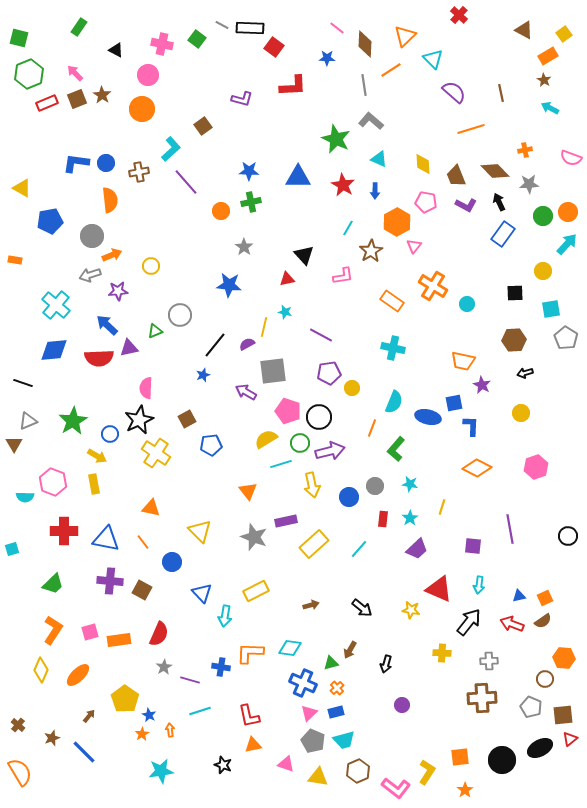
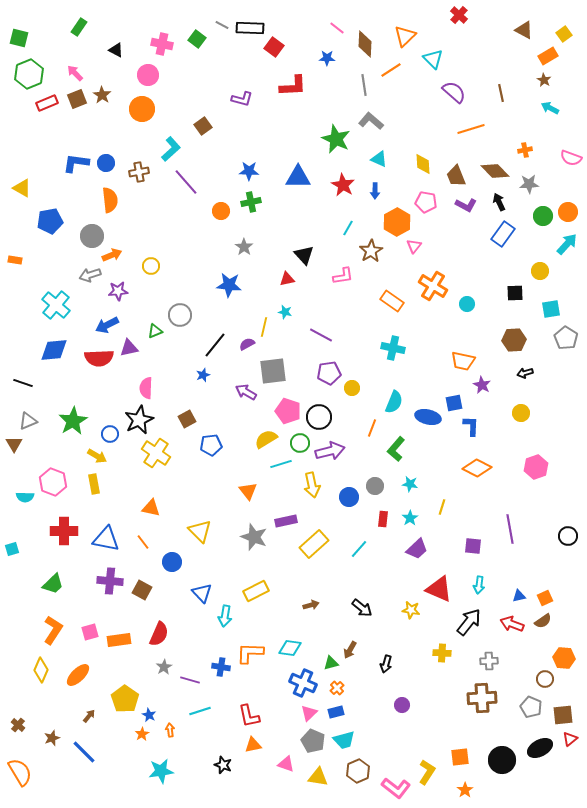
yellow circle at (543, 271): moved 3 px left
blue arrow at (107, 325): rotated 70 degrees counterclockwise
